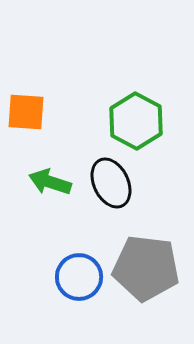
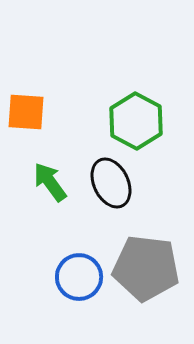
green arrow: rotated 36 degrees clockwise
